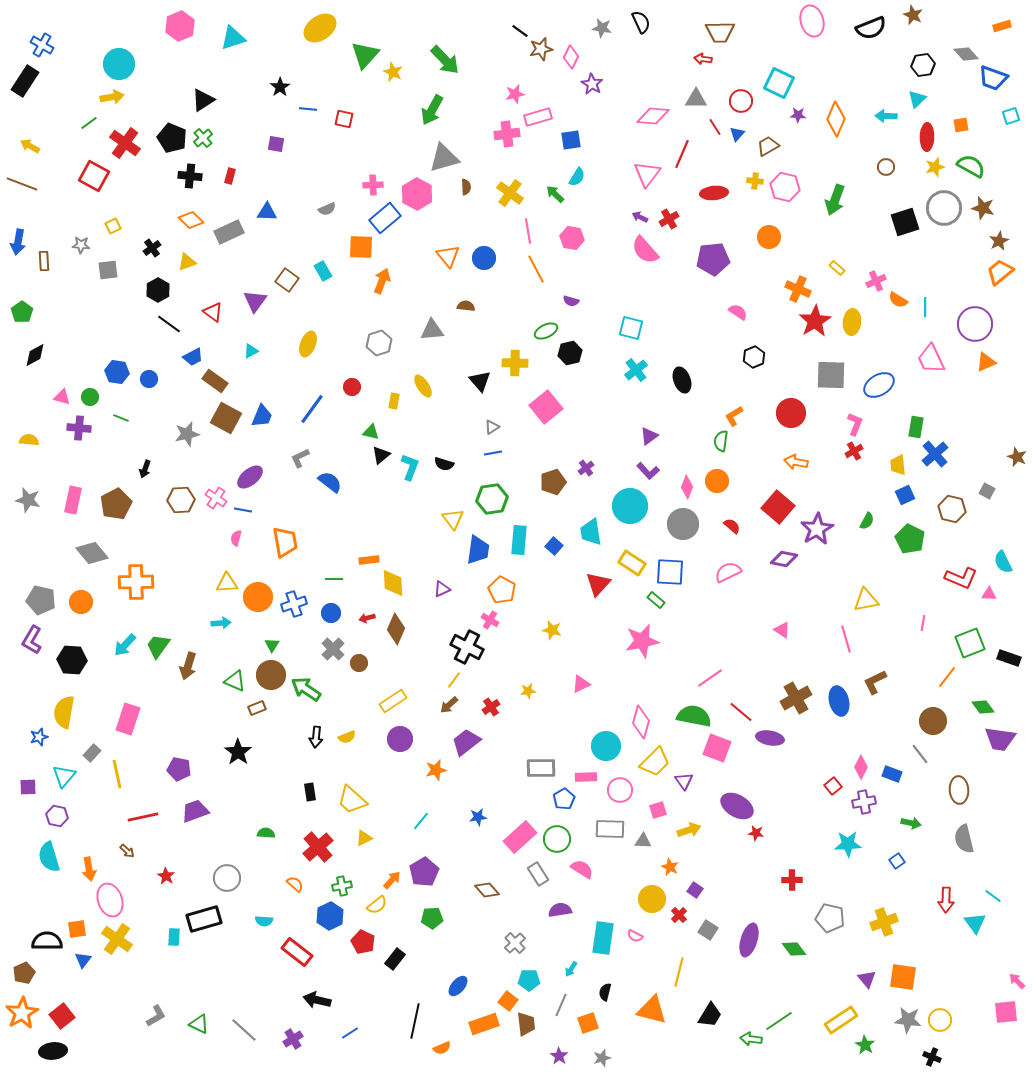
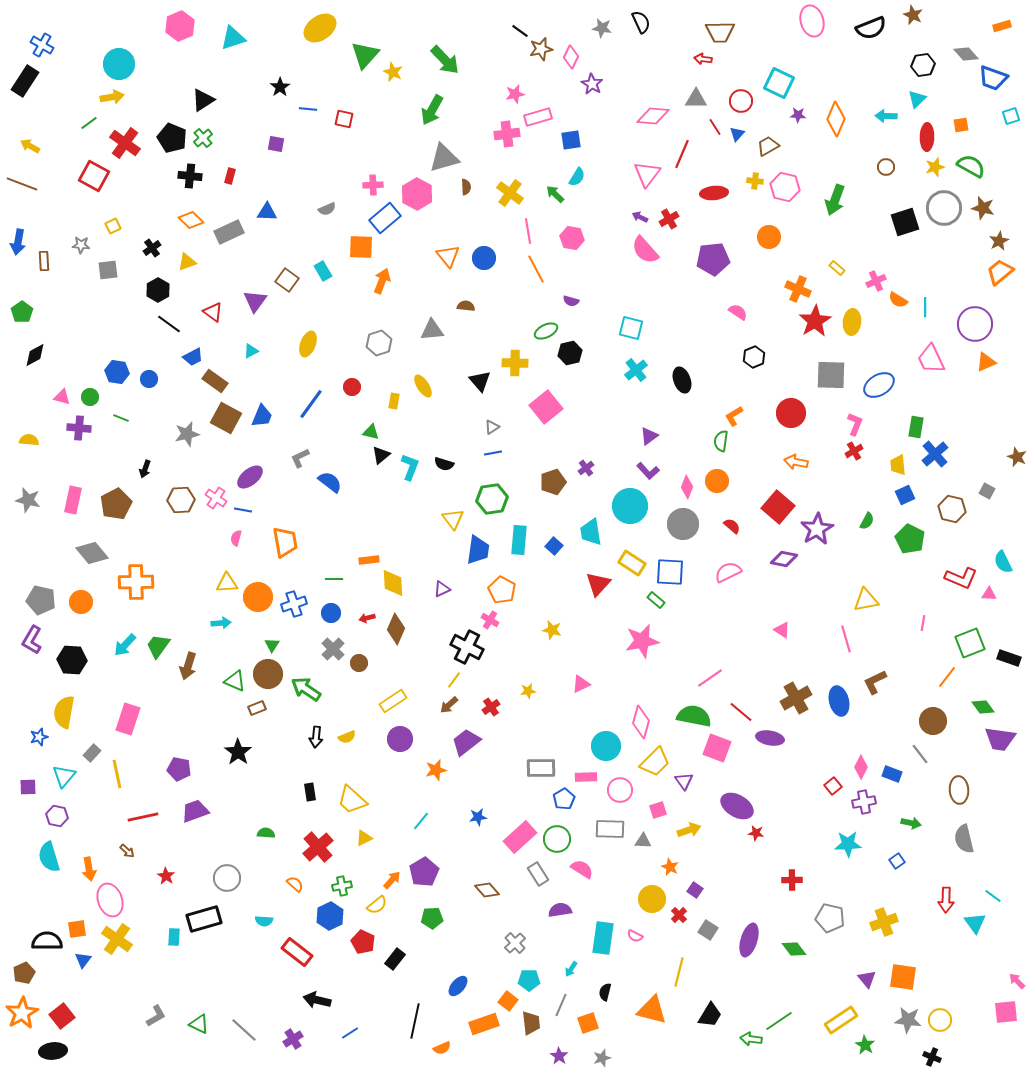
blue line at (312, 409): moved 1 px left, 5 px up
brown circle at (271, 675): moved 3 px left, 1 px up
brown trapezoid at (526, 1024): moved 5 px right, 1 px up
